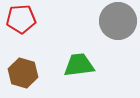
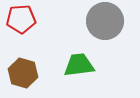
gray circle: moved 13 px left
